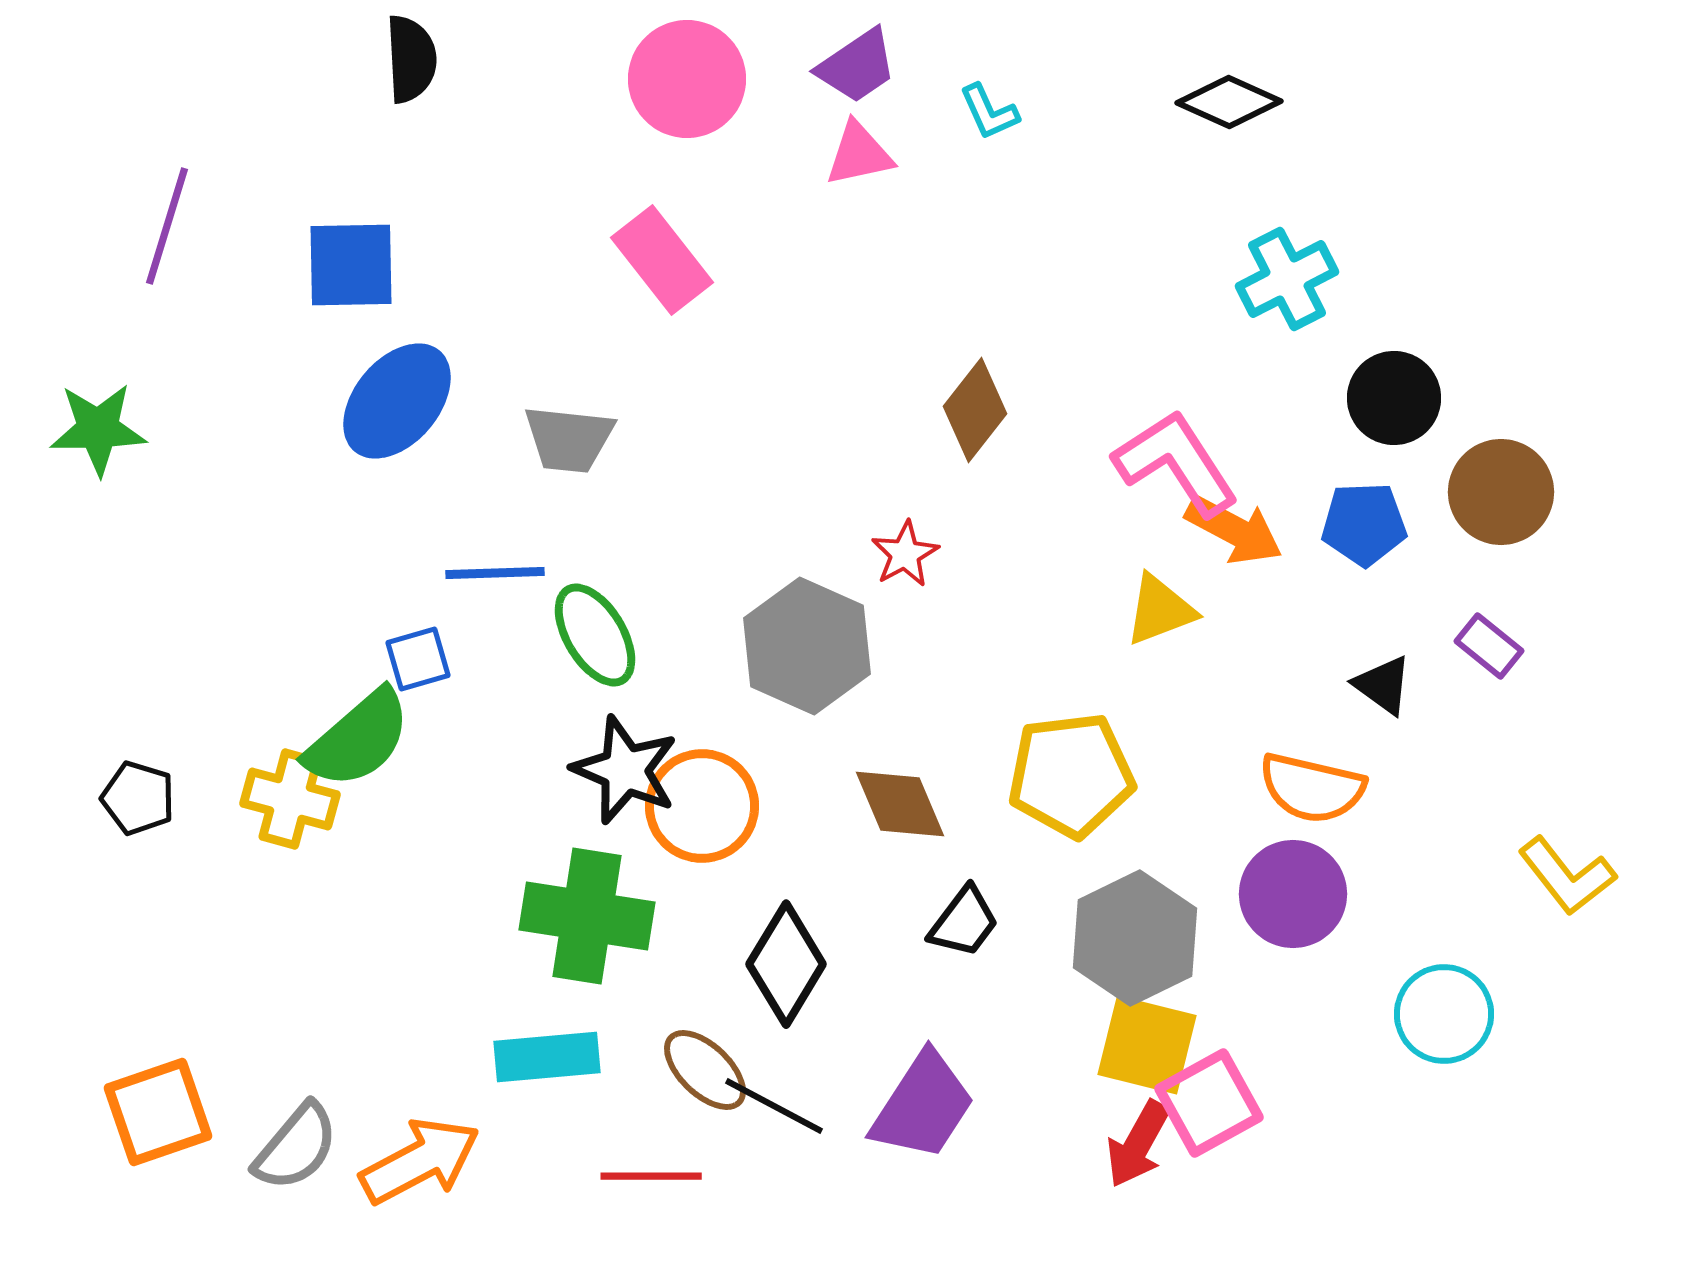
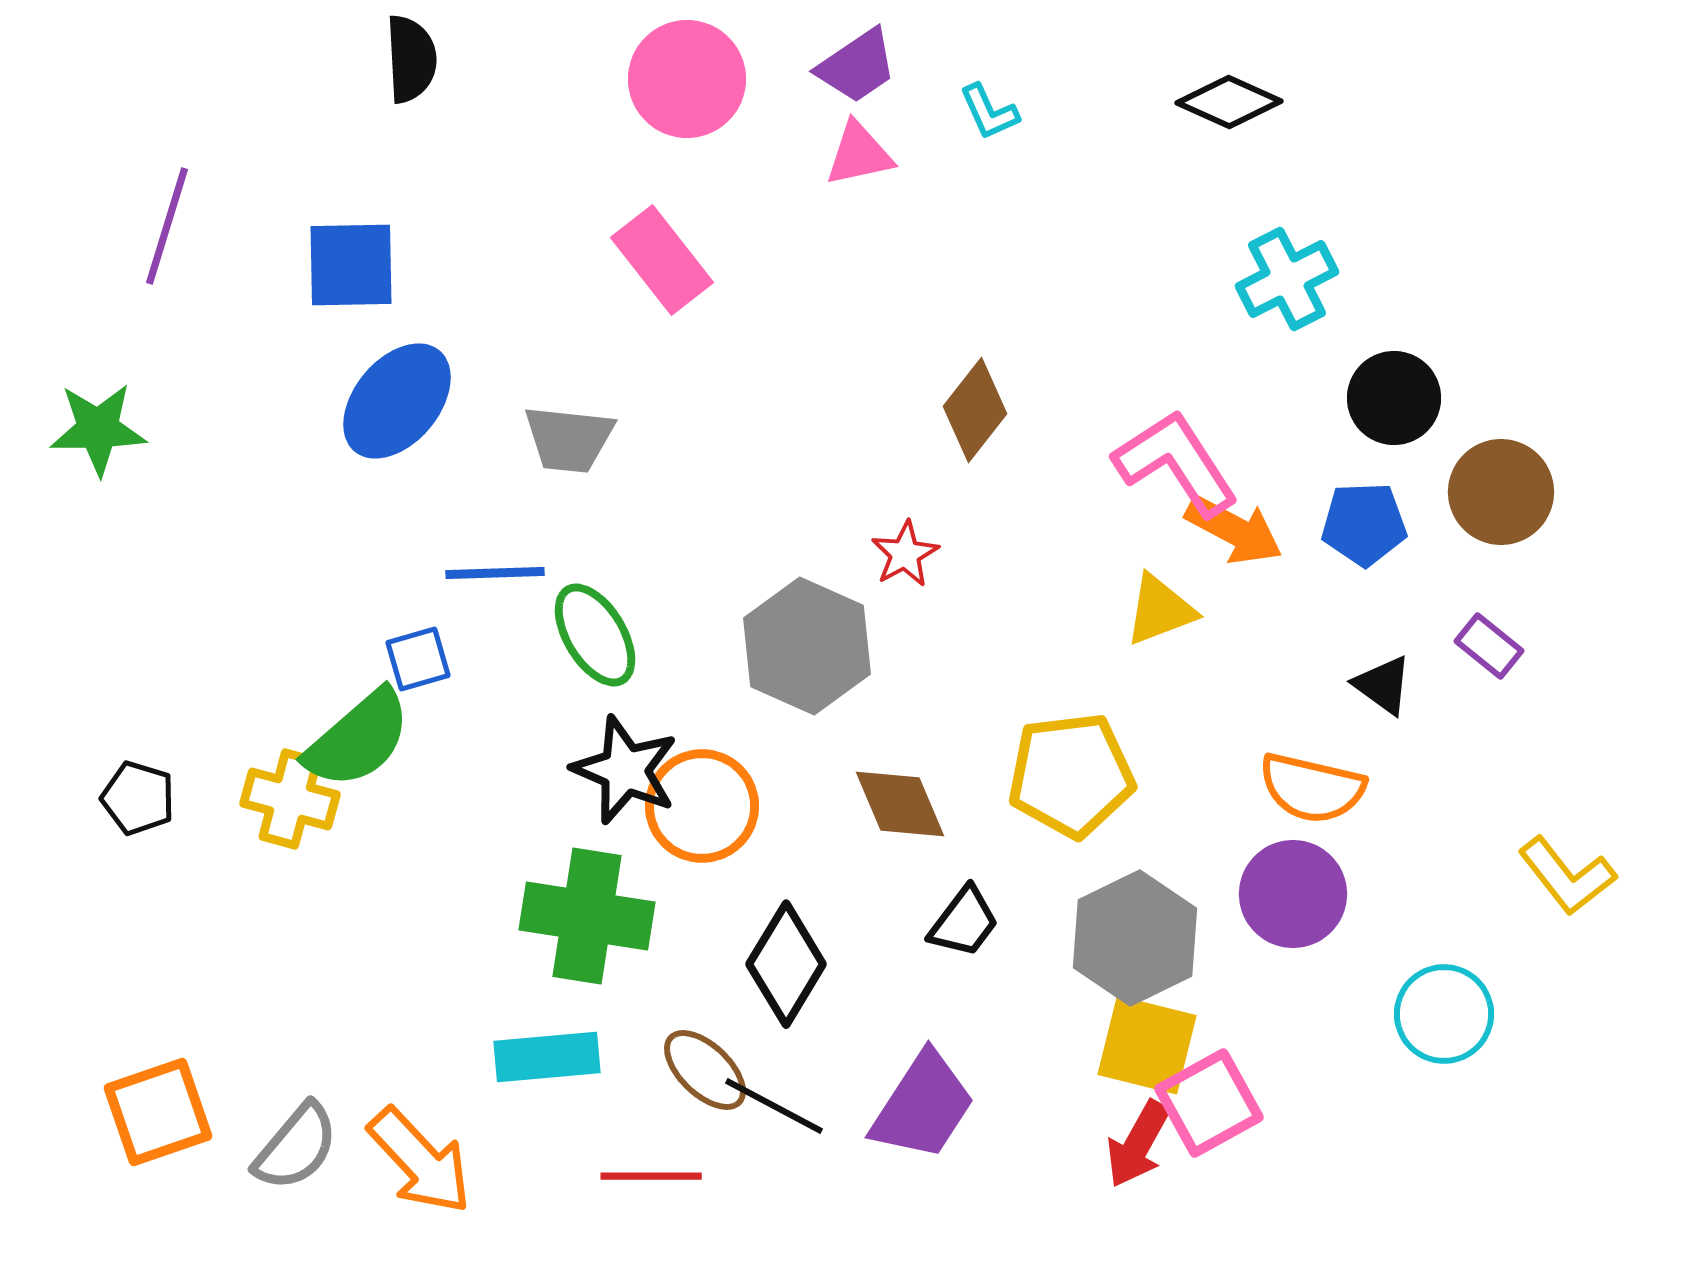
orange arrow at (420, 1161): rotated 75 degrees clockwise
